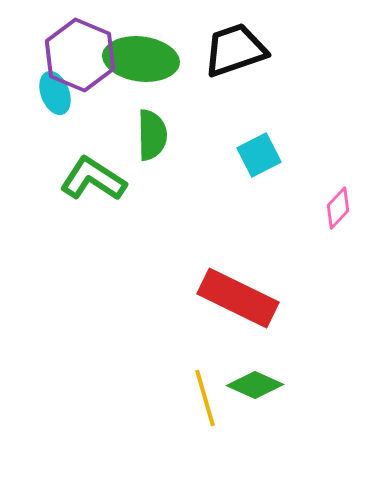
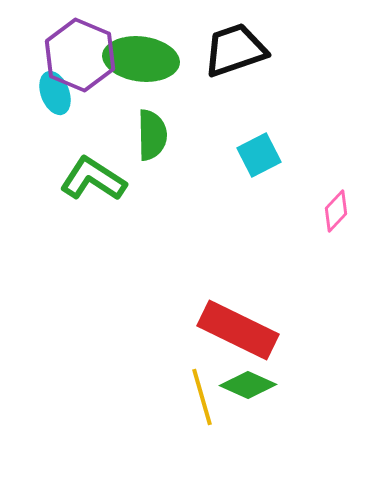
pink diamond: moved 2 px left, 3 px down
red rectangle: moved 32 px down
green diamond: moved 7 px left
yellow line: moved 3 px left, 1 px up
